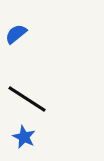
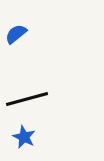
black line: rotated 48 degrees counterclockwise
